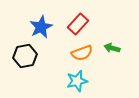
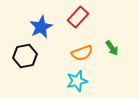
red rectangle: moved 7 px up
green arrow: rotated 140 degrees counterclockwise
